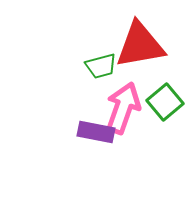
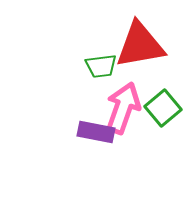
green trapezoid: rotated 8 degrees clockwise
green square: moved 2 px left, 6 px down
